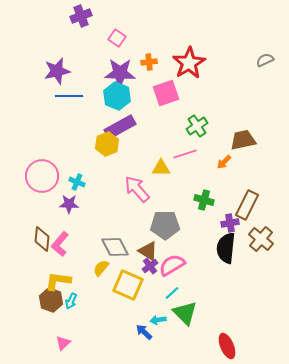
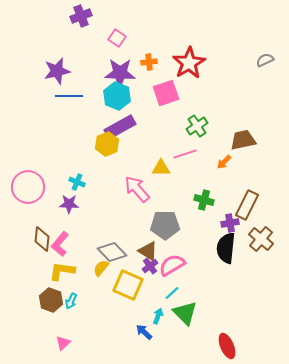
pink circle at (42, 176): moved 14 px left, 11 px down
gray diamond at (115, 247): moved 3 px left, 5 px down; rotated 16 degrees counterclockwise
yellow L-shape at (58, 281): moved 4 px right, 10 px up
cyan arrow at (158, 320): moved 4 px up; rotated 119 degrees clockwise
